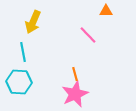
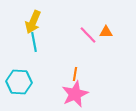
orange triangle: moved 21 px down
cyan line: moved 11 px right, 10 px up
orange line: rotated 24 degrees clockwise
